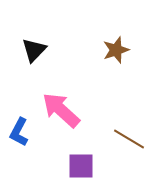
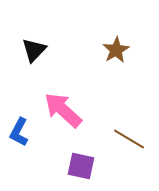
brown star: rotated 12 degrees counterclockwise
pink arrow: moved 2 px right
purple square: rotated 12 degrees clockwise
